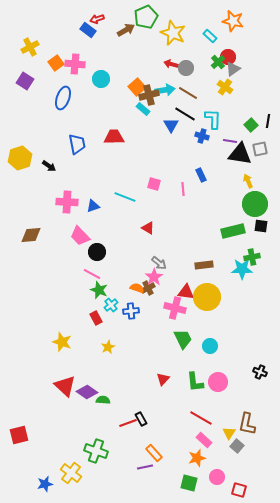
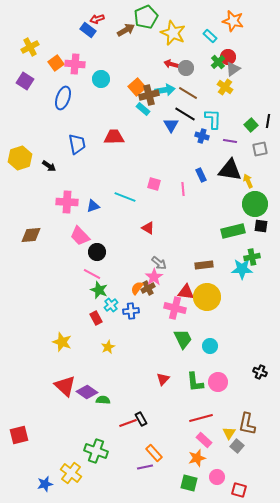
black triangle at (240, 154): moved 10 px left, 16 px down
orange semicircle at (137, 288): rotated 72 degrees counterclockwise
red line at (201, 418): rotated 45 degrees counterclockwise
